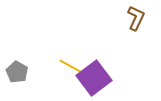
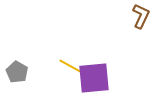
brown L-shape: moved 5 px right, 2 px up
purple square: rotated 32 degrees clockwise
